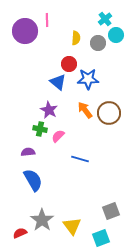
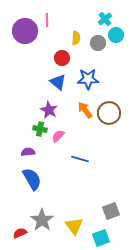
red circle: moved 7 px left, 6 px up
blue semicircle: moved 1 px left, 1 px up
yellow triangle: moved 2 px right
